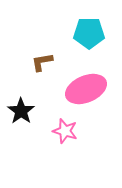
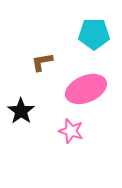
cyan pentagon: moved 5 px right, 1 px down
pink star: moved 6 px right
